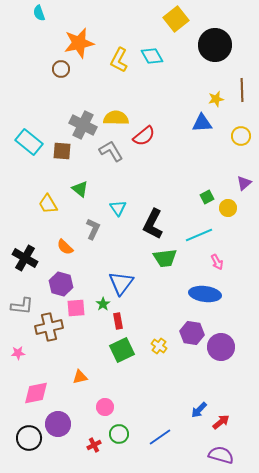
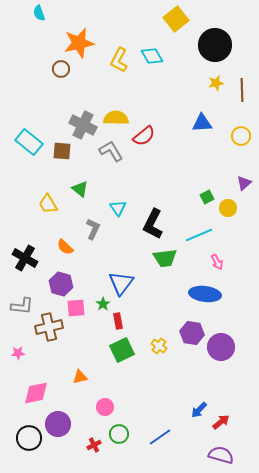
yellow star at (216, 99): moved 16 px up
